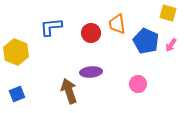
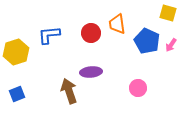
blue L-shape: moved 2 px left, 8 px down
blue pentagon: moved 1 px right
yellow hexagon: rotated 20 degrees clockwise
pink circle: moved 4 px down
